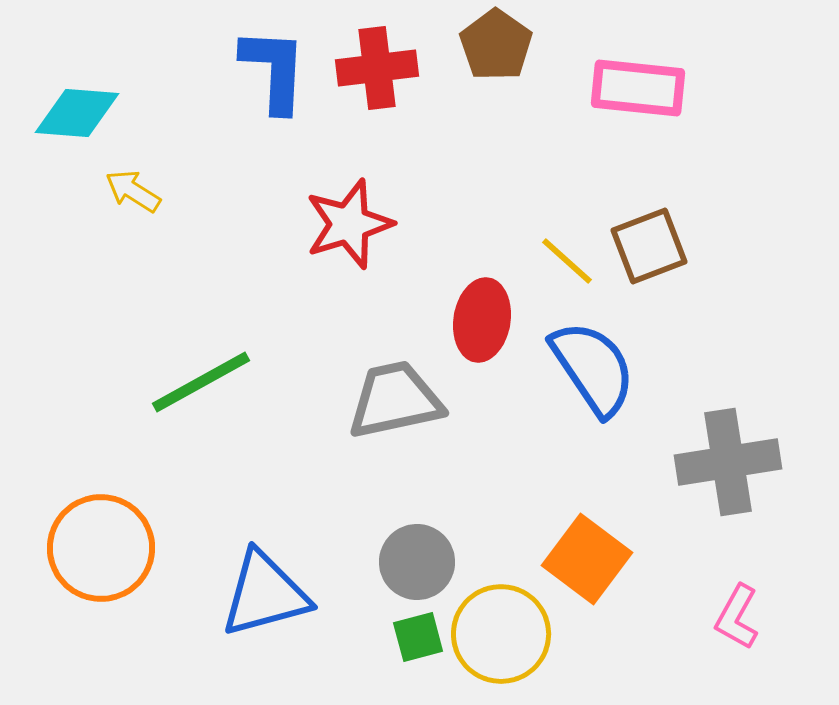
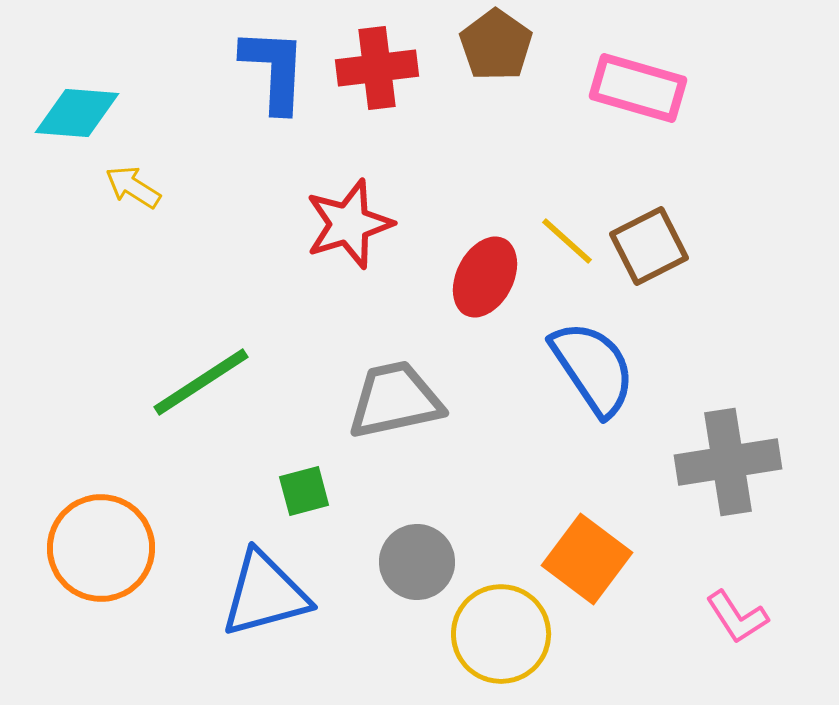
pink rectangle: rotated 10 degrees clockwise
yellow arrow: moved 4 px up
brown square: rotated 6 degrees counterclockwise
yellow line: moved 20 px up
red ellipse: moved 3 px right, 43 px up; rotated 18 degrees clockwise
green line: rotated 4 degrees counterclockwise
pink L-shape: rotated 62 degrees counterclockwise
green square: moved 114 px left, 146 px up
